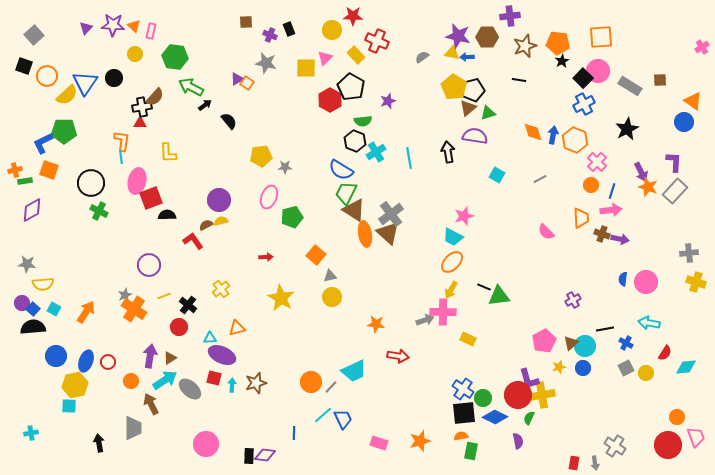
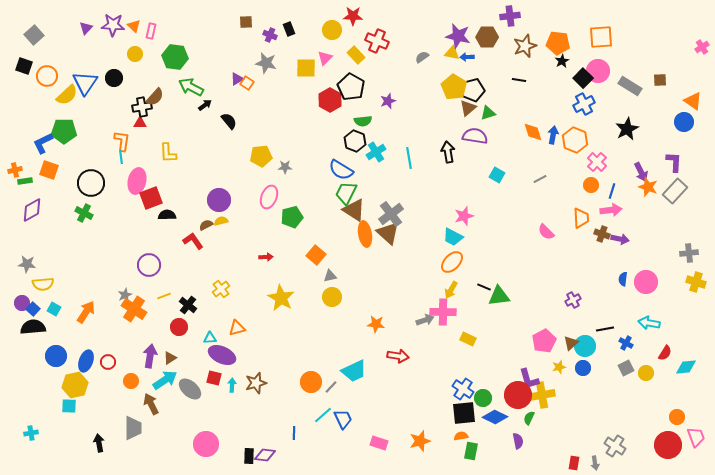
green cross at (99, 211): moved 15 px left, 2 px down
